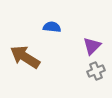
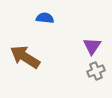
blue semicircle: moved 7 px left, 9 px up
purple triangle: rotated 12 degrees counterclockwise
